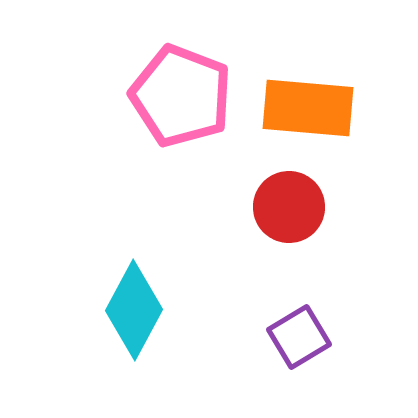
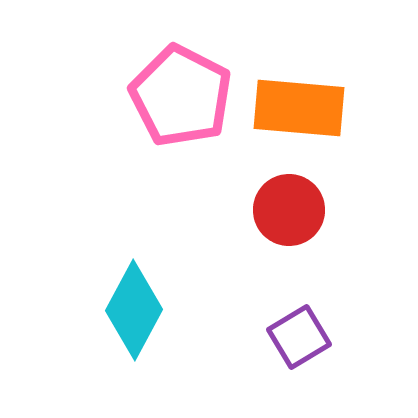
pink pentagon: rotated 6 degrees clockwise
orange rectangle: moved 9 px left
red circle: moved 3 px down
